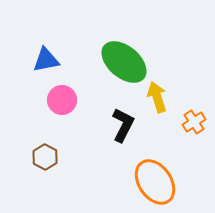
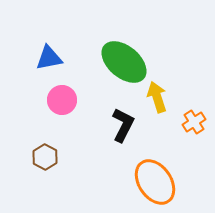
blue triangle: moved 3 px right, 2 px up
